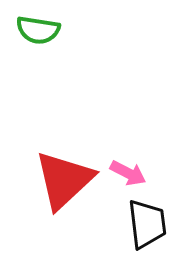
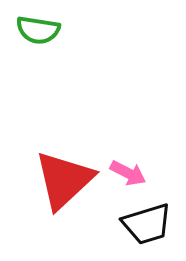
black trapezoid: rotated 80 degrees clockwise
